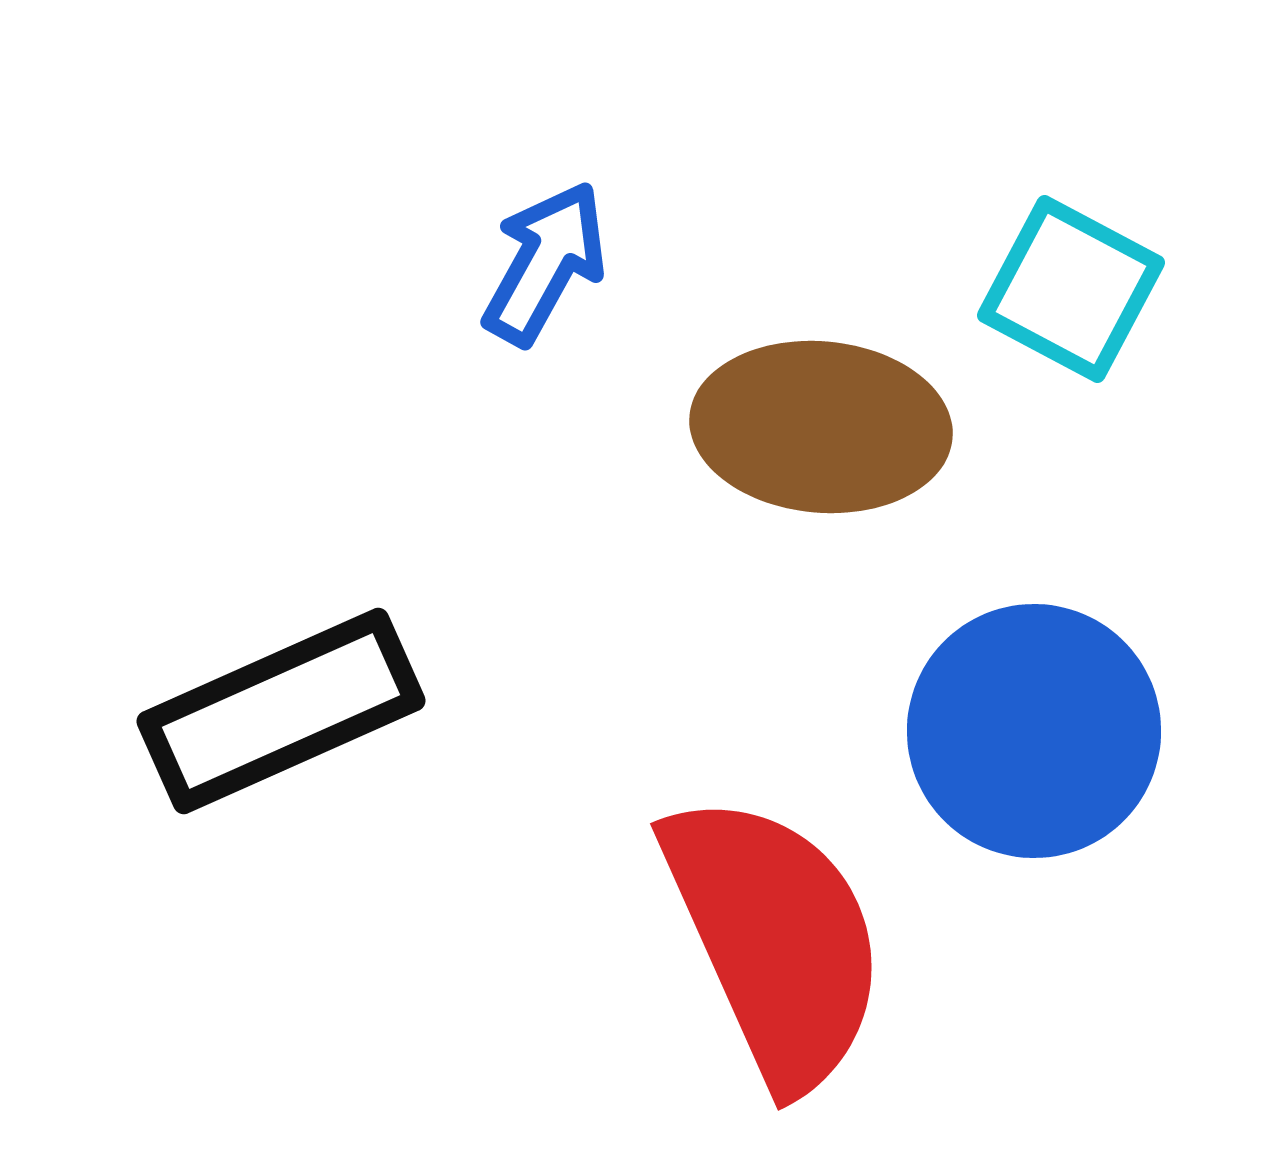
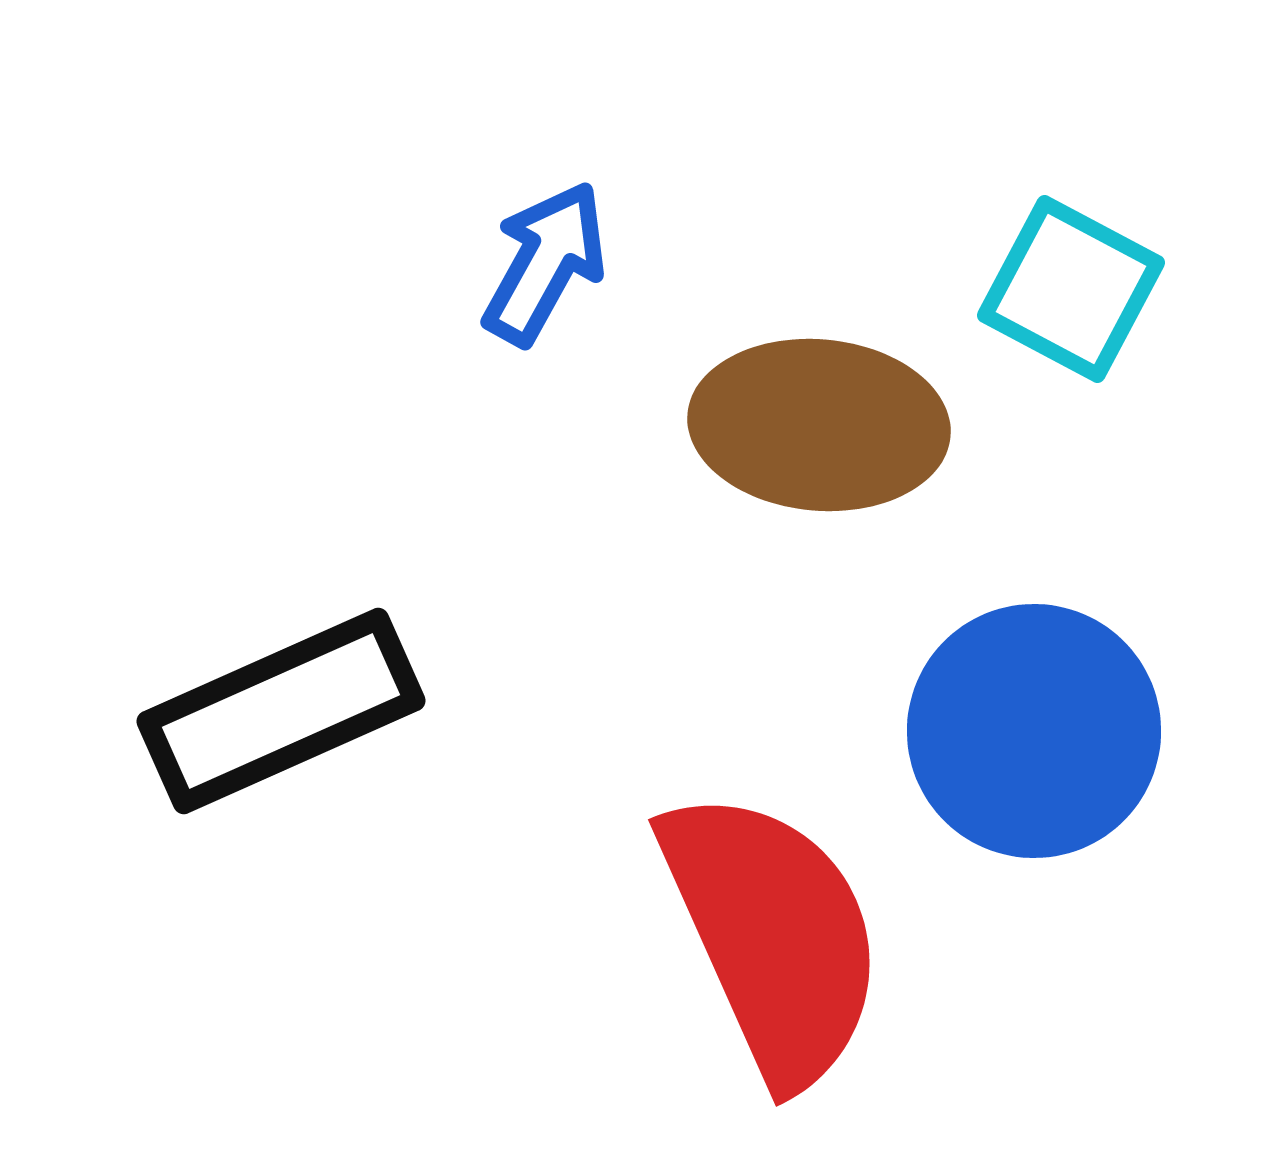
brown ellipse: moved 2 px left, 2 px up
red semicircle: moved 2 px left, 4 px up
